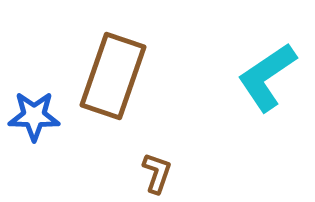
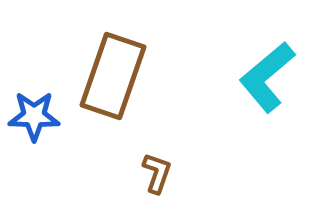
cyan L-shape: rotated 6 degrees counterclockwise
